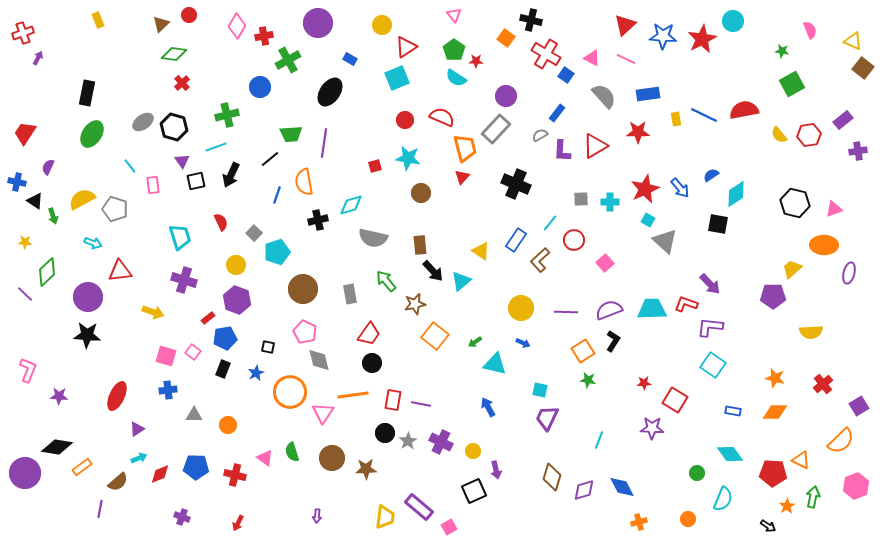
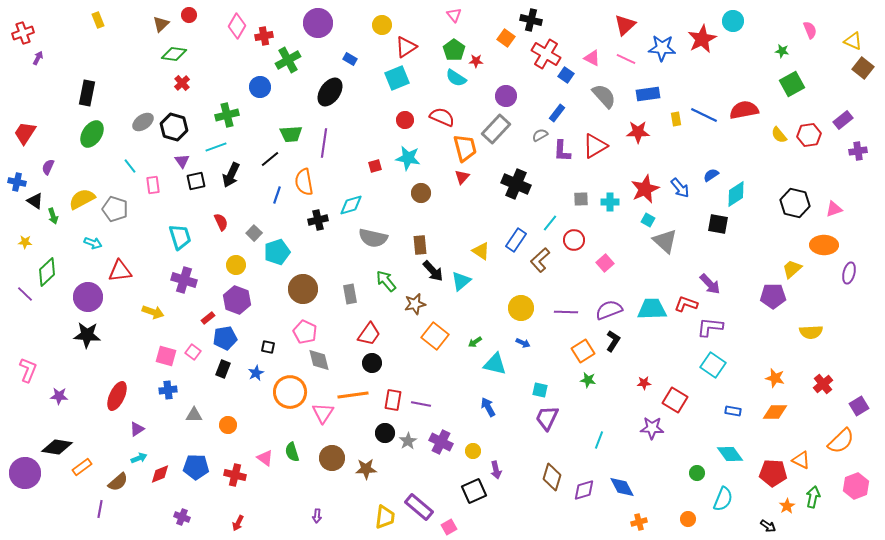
blue star at (663, 36): moved 1 px left, 12 px down
